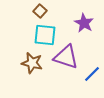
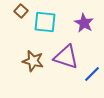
brown square: moved 19 px left
cyan square: moved 13 px up
brown star: moved 1 px right, 2 px up
